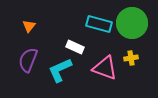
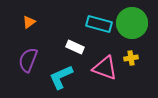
orange triangle: moved 4 px up; rotated 16 degrees clockwise
cyan L-shape: moved 1 px right, 7 px down
